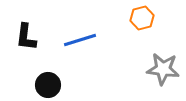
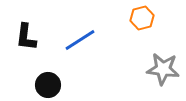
blue line: rotated 16 degrees counterclockwise
